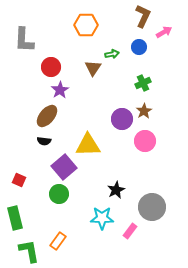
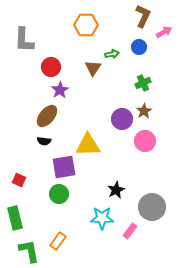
purple square: rotated 30 degrees clockwise
